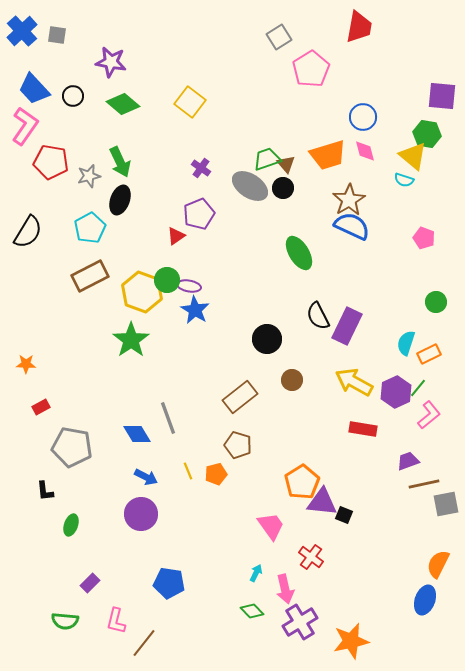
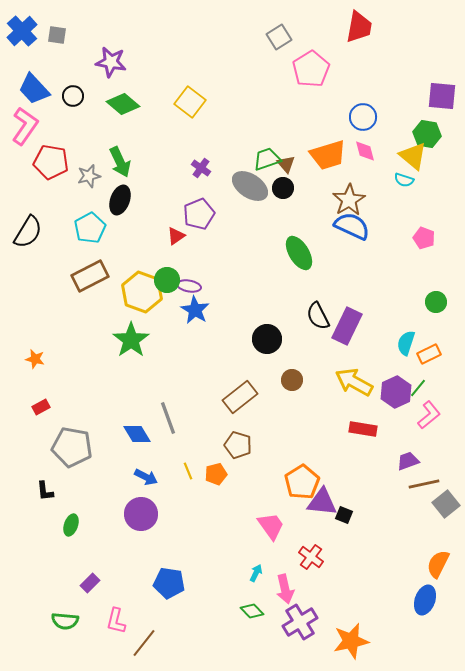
orange star at (26, 364): moved 9 px right, 5 px up; rotated 12 degrees clockwise
gray square at (446, 504): rotated 28 degrees counterclockwise
